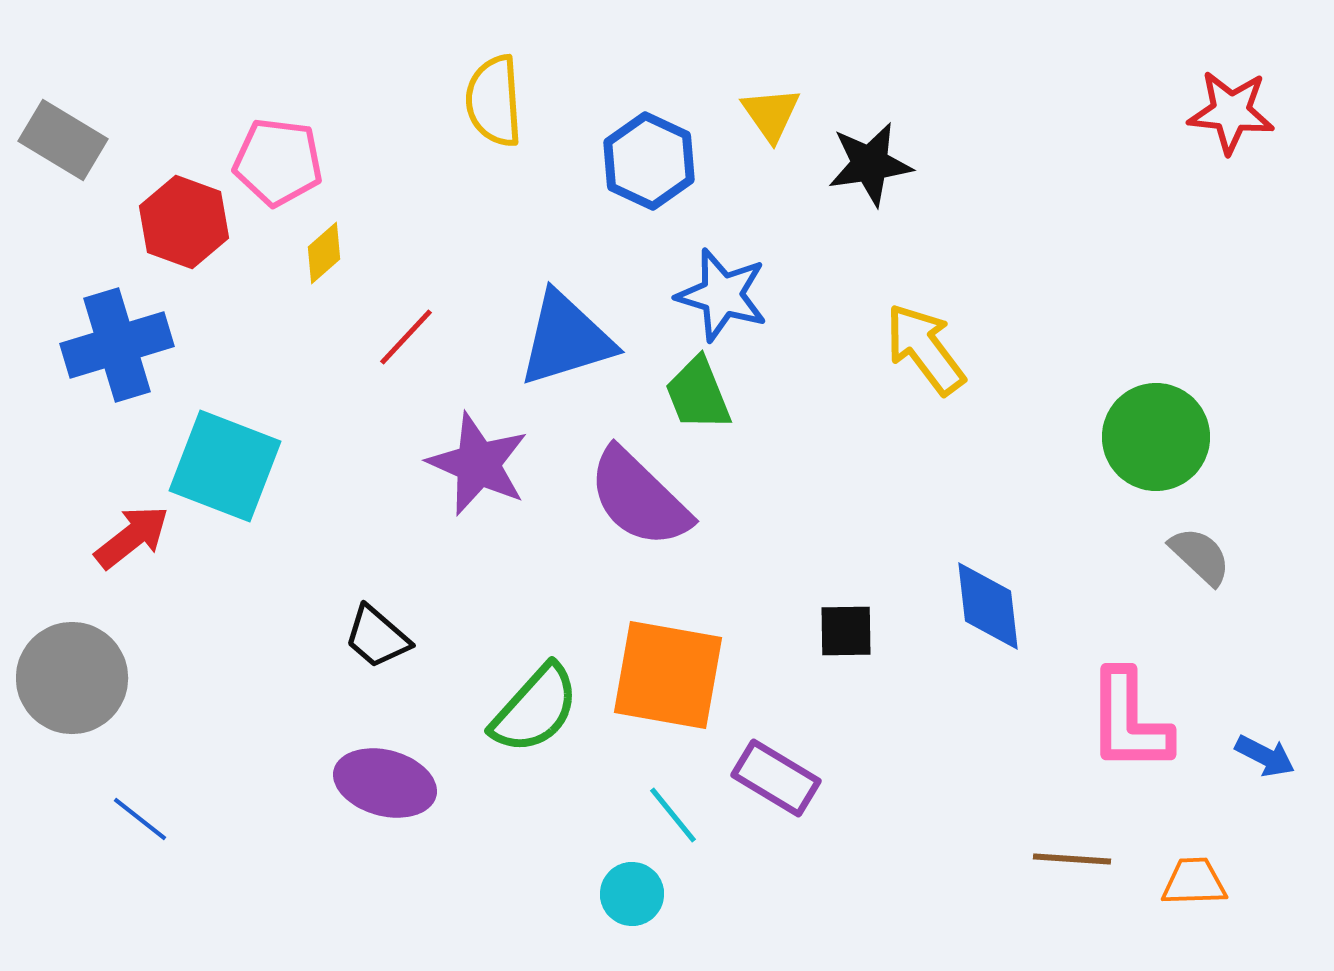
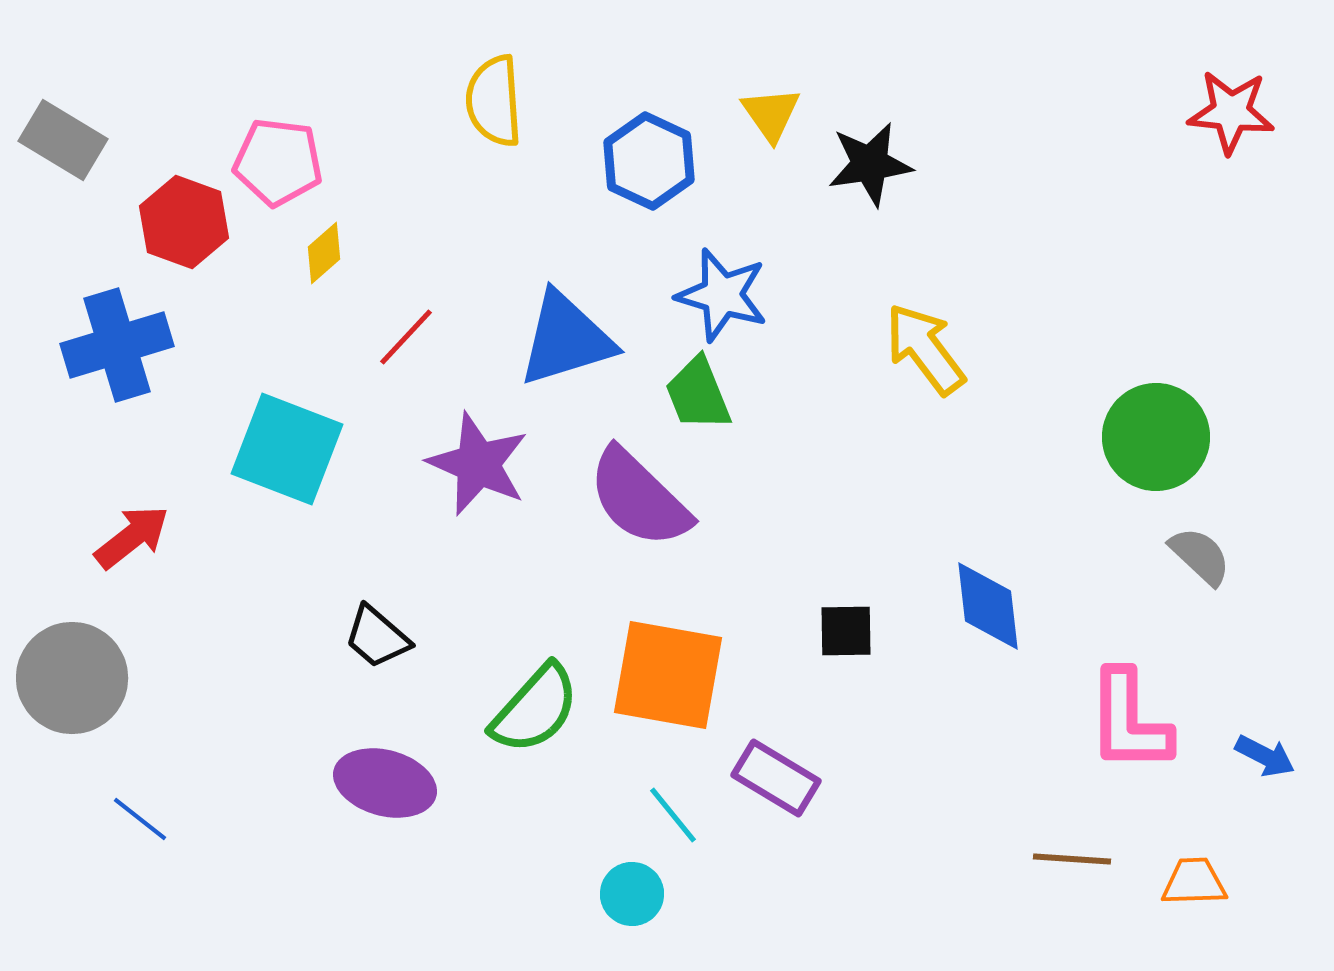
cyan square: moved 62 px right, 17 px up
